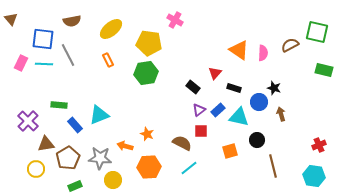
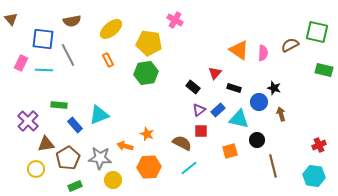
cyan line at (44, 64): moved 6 px down
cyan triangle at (239, 117): moved 2 px down
